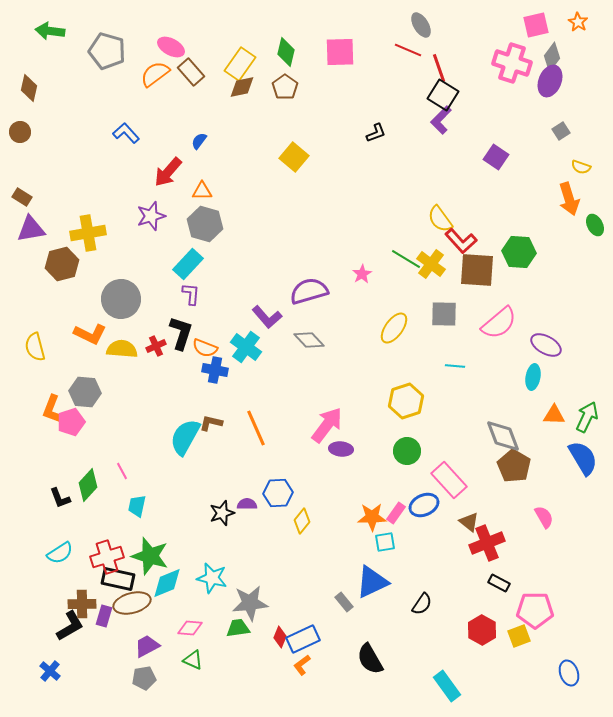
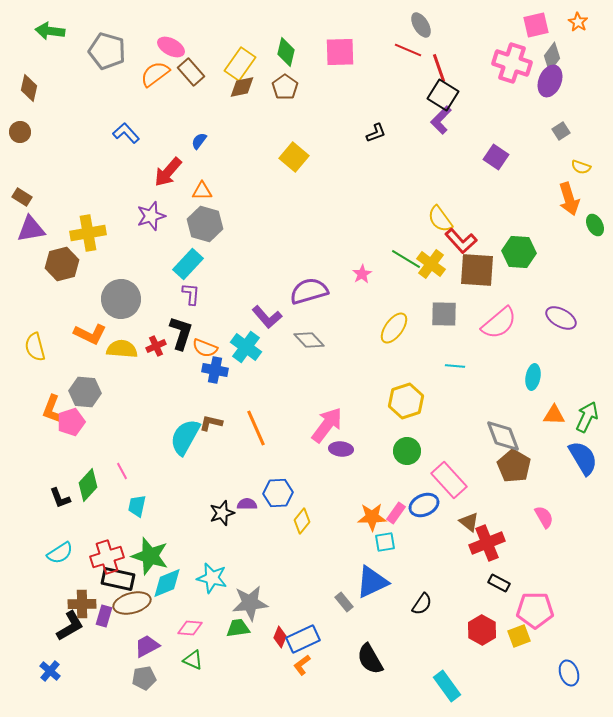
purple ellipse at (546, 345): moved 15 px right, 27 px up
